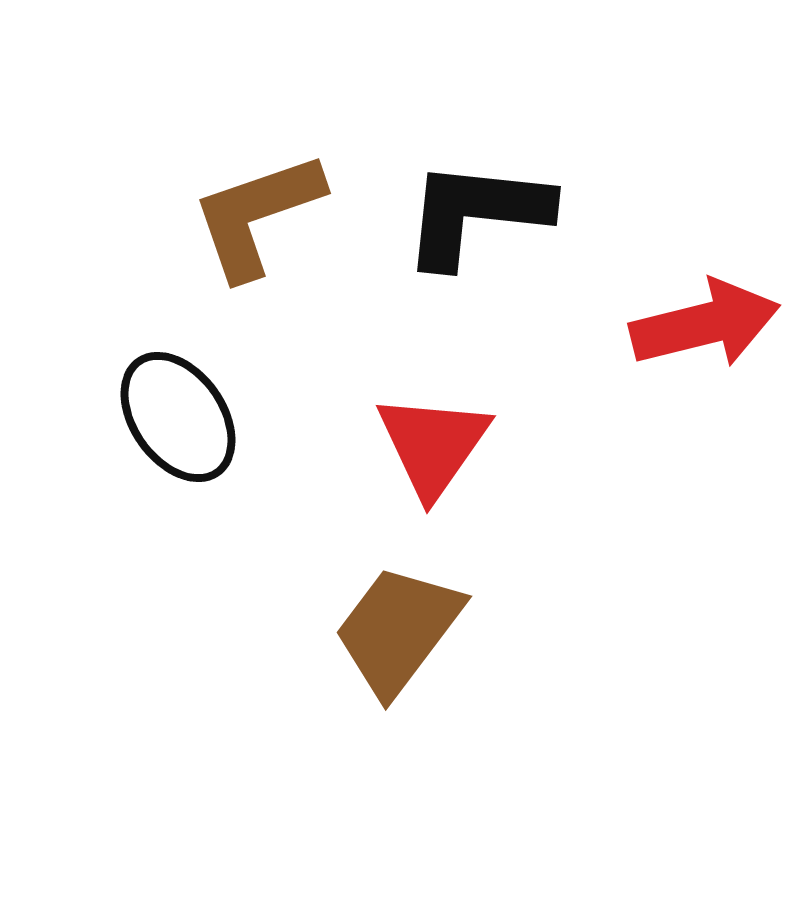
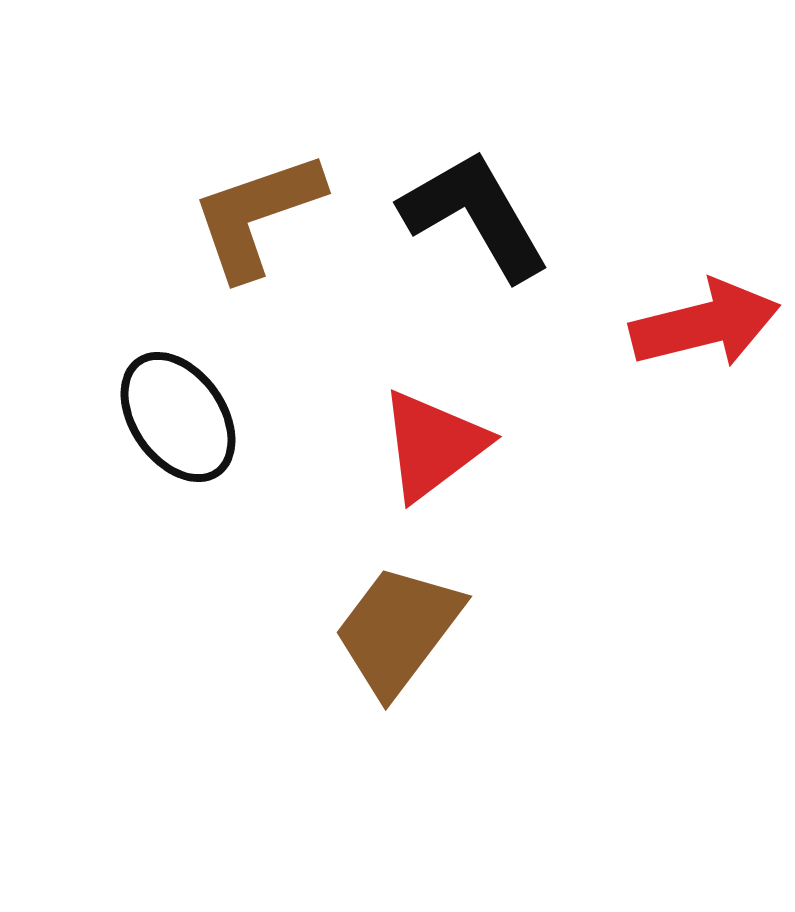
black L-shape: moved 1 px left, 2 px down; rotated 54 degrees clockwise
red triangle: rotated 18 degrees clockwise
